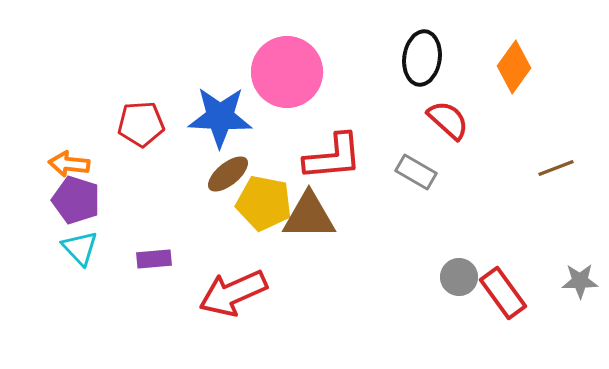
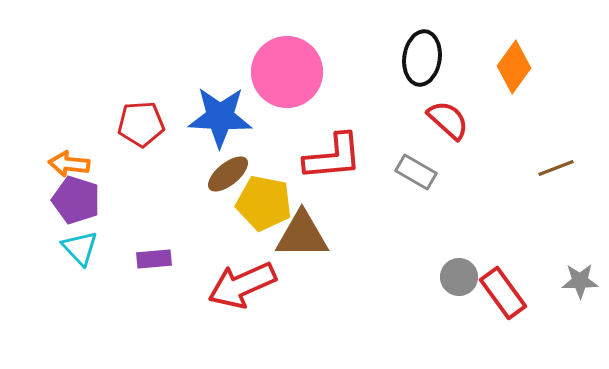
brown triangle: moved 7 px left, 19 px down
red arrow: moved 9 px right, 8 px up
